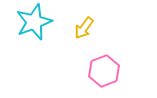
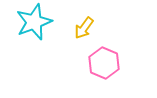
pink hexagon: moved 8 px up; rotated 16 degrees counterclockwise
